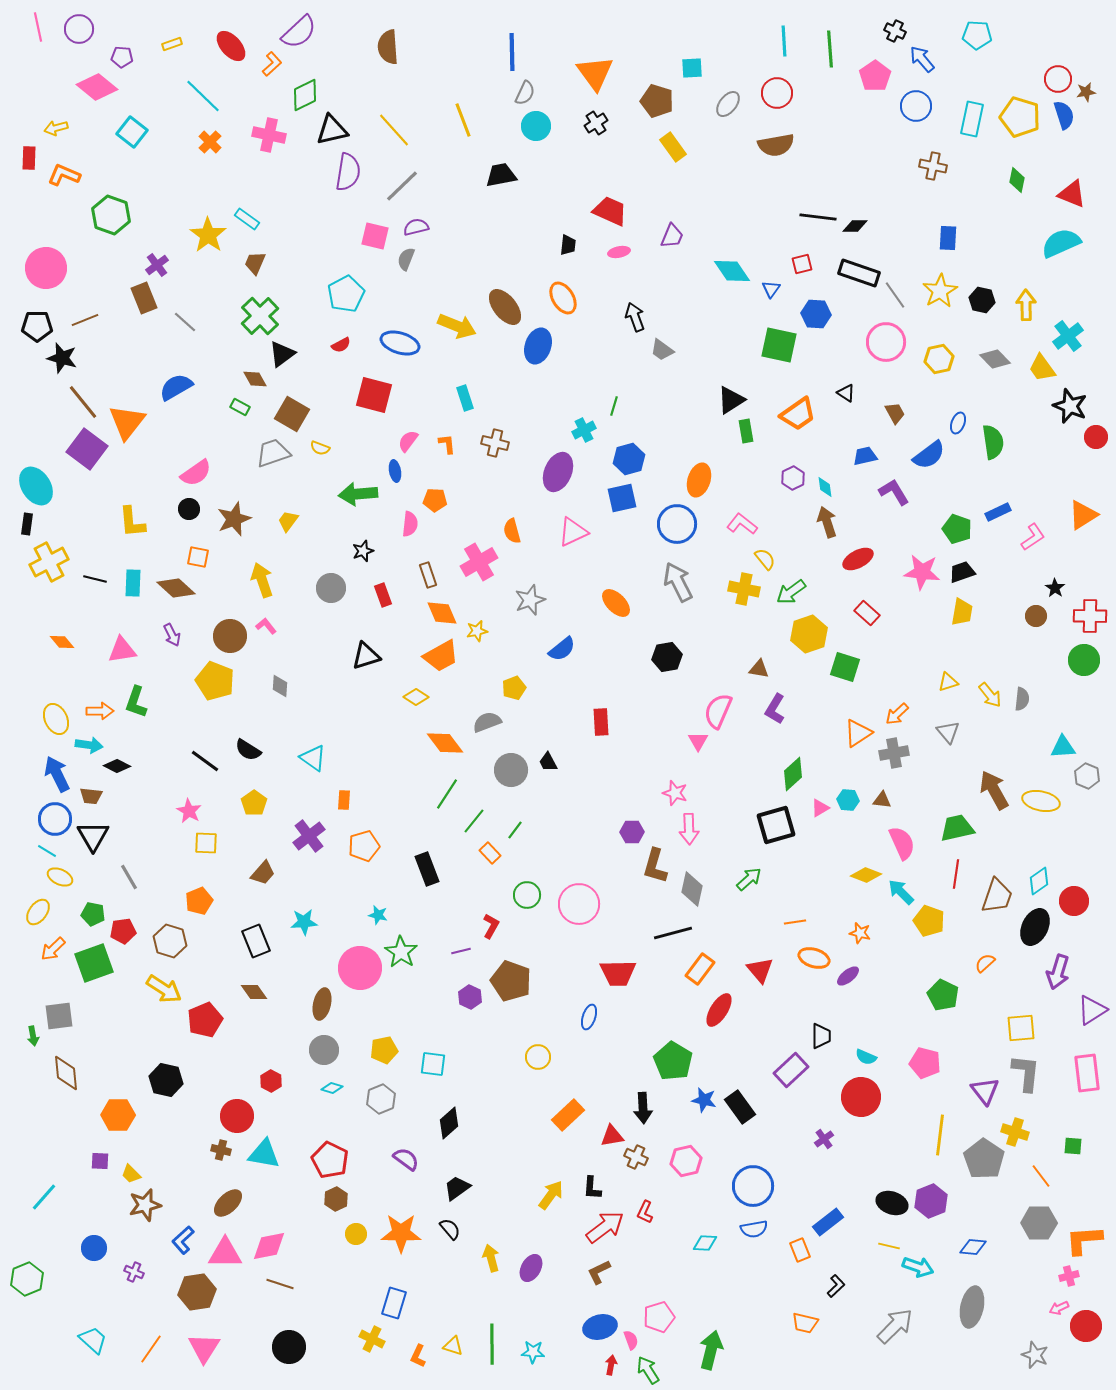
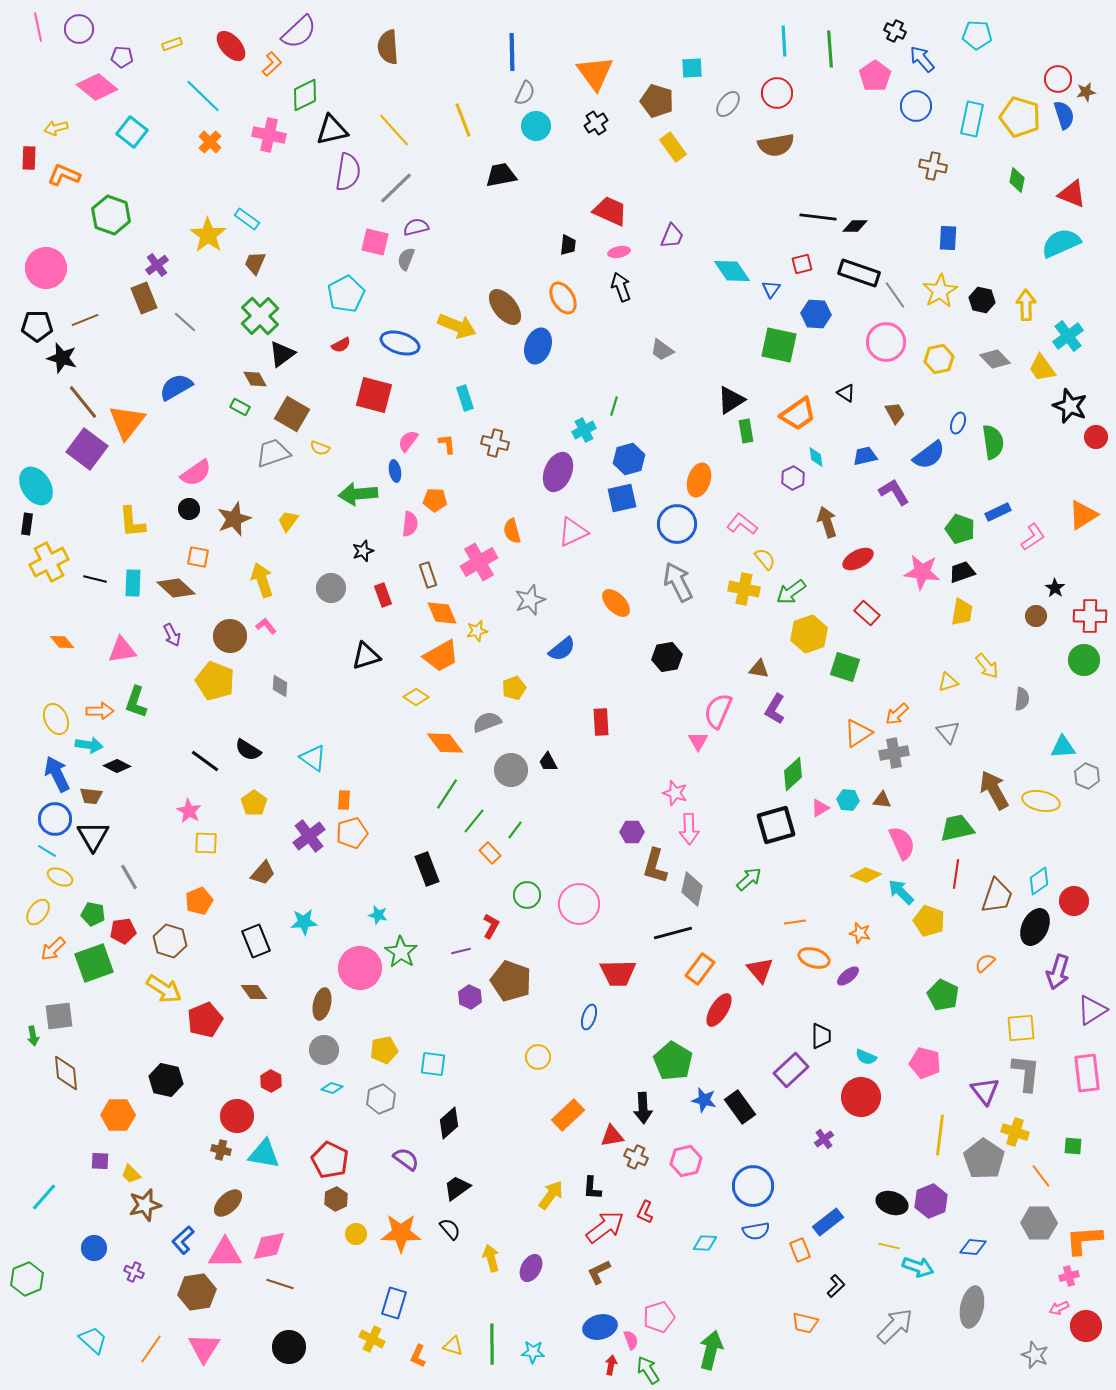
gray line at (402, 186): moved 6 px left, 2 px down
pink square at (375, 236): moved 6 px down
black arrow at (635, 317): moved 14 px left, 30 px up
cyan diamond at (825, 487): moved 9 px left, 30 px up
green pentagon at (957, 529): moved 3 px right
yellow arrow at (990, 695): moved 3 px left, 29 px up
orange pentagon at (364, 846): moved 12 px left, 13 px up
blue semicircle at (754, 1229): moved 2 px right, 2 px down
